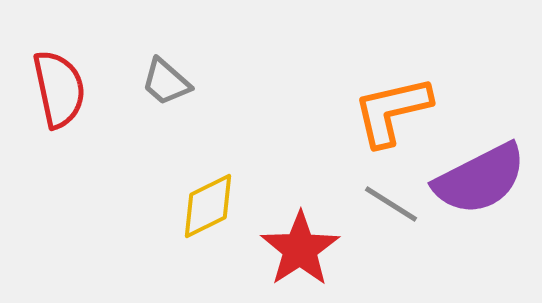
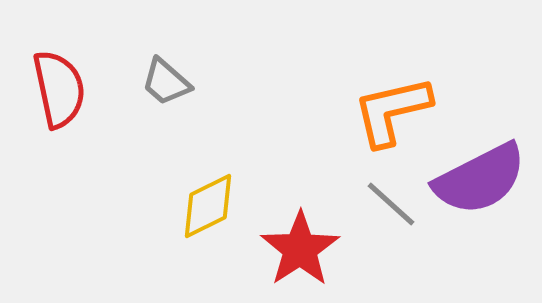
gray line: rotated 10 degrees clockwise
